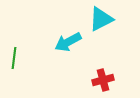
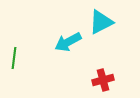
cyan triangle: moved 3 px down
